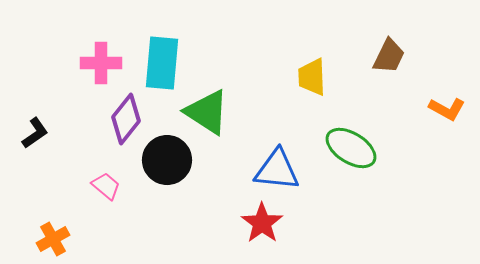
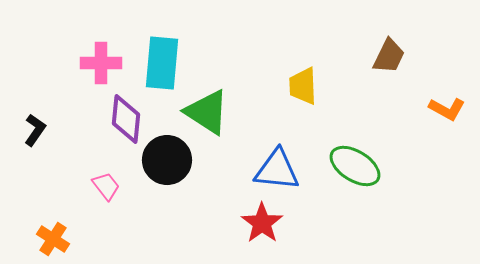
yellow trapezoid: moved 9 px left, 9 px down
purple diamond: rotated 33 degrees counterclockwise
black L-shape: moved 3 px up; rotated 20 degrees counterclockwise
green ellipse: moved 4 px right, 18 px down
pink trapezoid: rotated 12 degrees clockwise
orange cross: rotated 28 degrees counterclockwise
